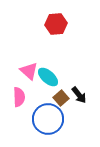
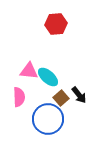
pink triangle: rotated 36 degrees counterclockwise
